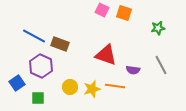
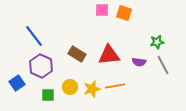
pink square: rotated 24 degrees counterclockwise
green star: moved 1 px left, 14 px down
blue line: rotated 25 degrees clockwise
brown rectangle: moved 17 px right, 10 px down; rotated 12 degrees clockwise
red triangle: moved 3 px right; rotated 25 degrees counterclockwise
gray line: moved 2 px right
purple semicircle: moved 6 px right, 8 px up
orange line: rotated 18 degrees counterclockwise
green square: moved 10 px right, 3 px up
